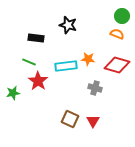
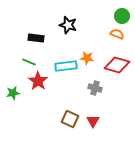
orange star: moved 1 px left, 1 px up
